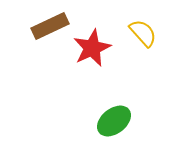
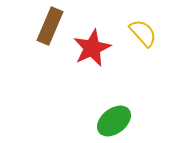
brown rectangle: rotated 42 degrees counterclockwise
